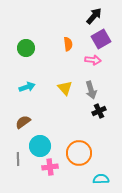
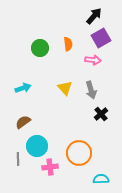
purple square: moved 1 px up
green circle: moved 14 px right
cyan arrow: moved 4 px left, 1 px down
black cross: moved 2 px right, 3 px down; rotated 16 degrees counterclockwise
cyan circle: moved 3 px left
